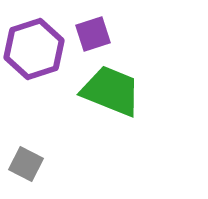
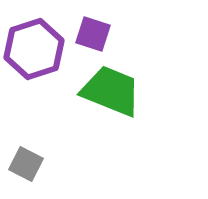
purple square: rotated 36 degrees clockwise
